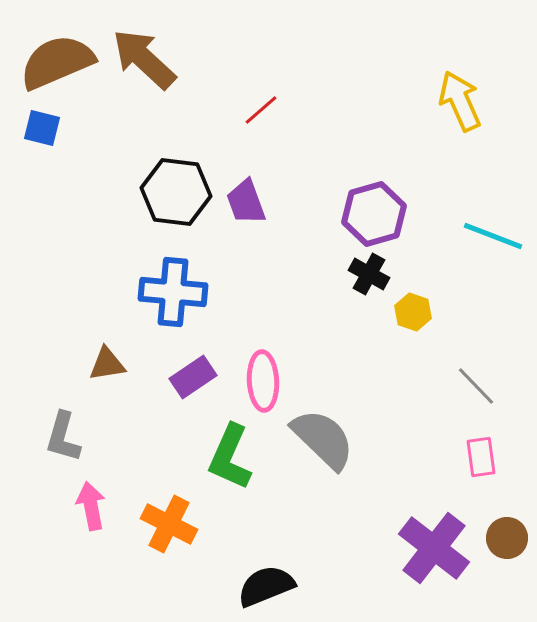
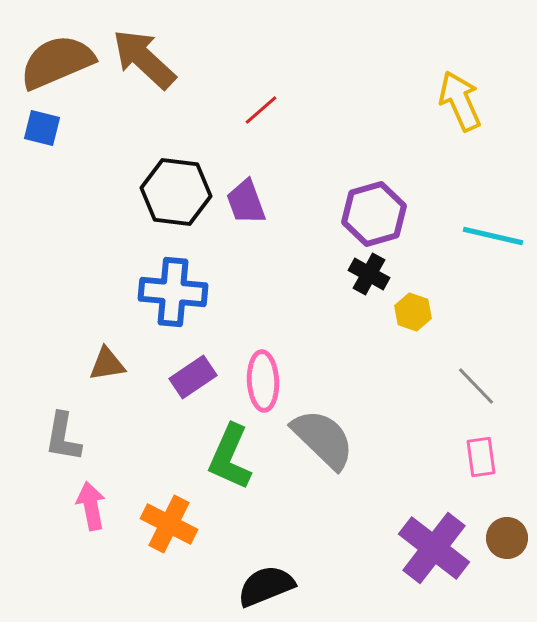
cyan line: rotated 8 degrees counterclockwise
gray L-shape: rotated 6 degrees counterclockwise
